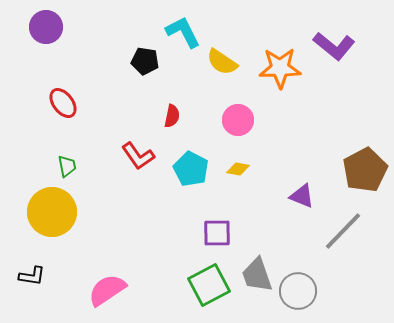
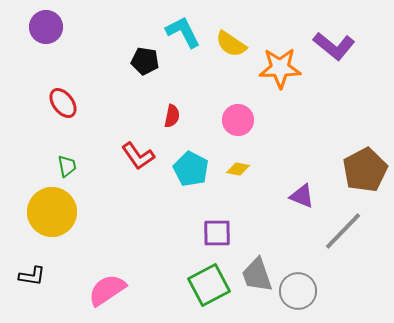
yellow semicircle: moved 9 px right, 18 px up
